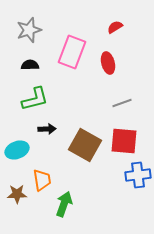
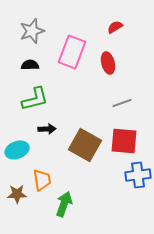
gray star: moved 3 px right, 1 px down
